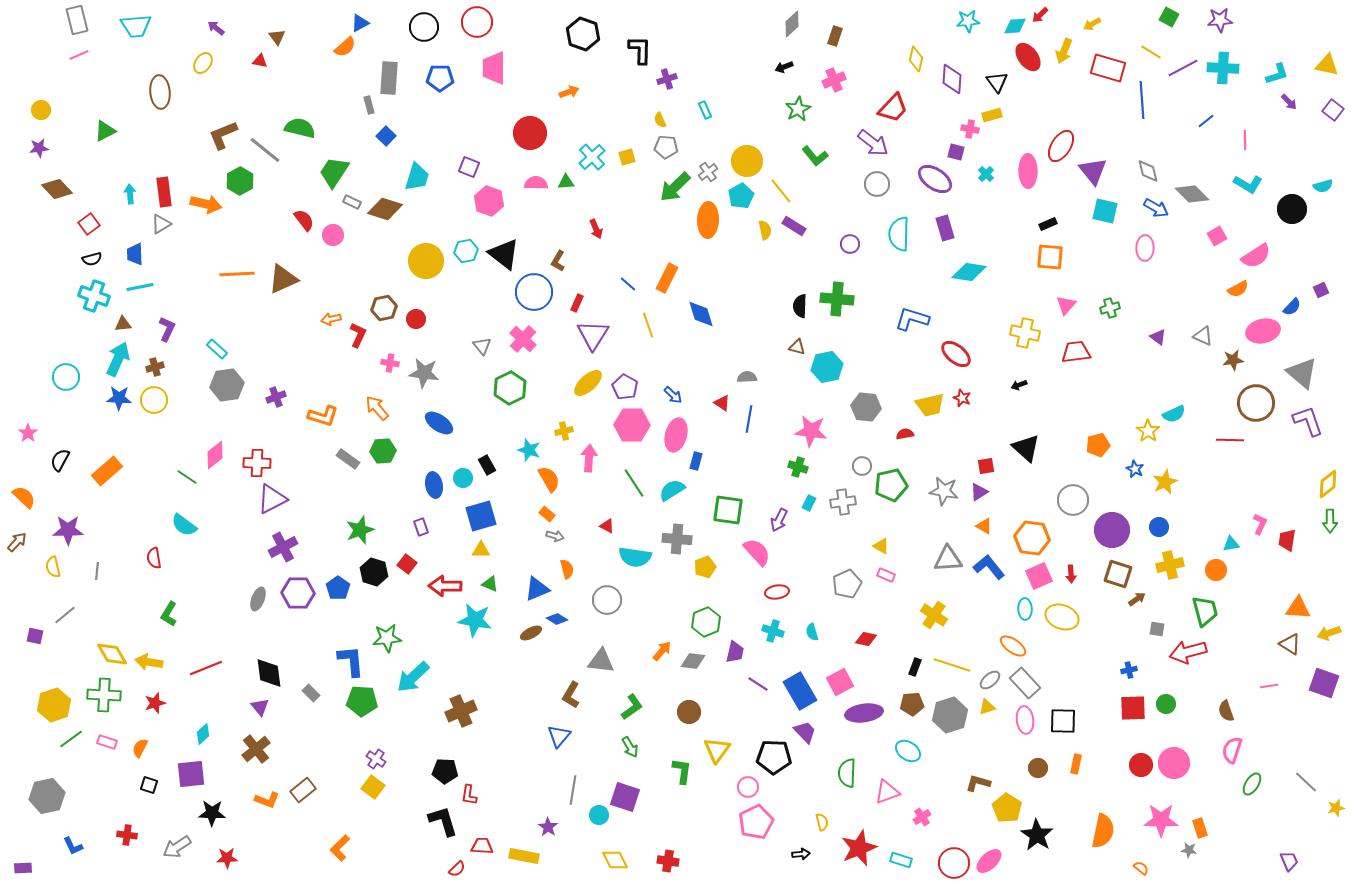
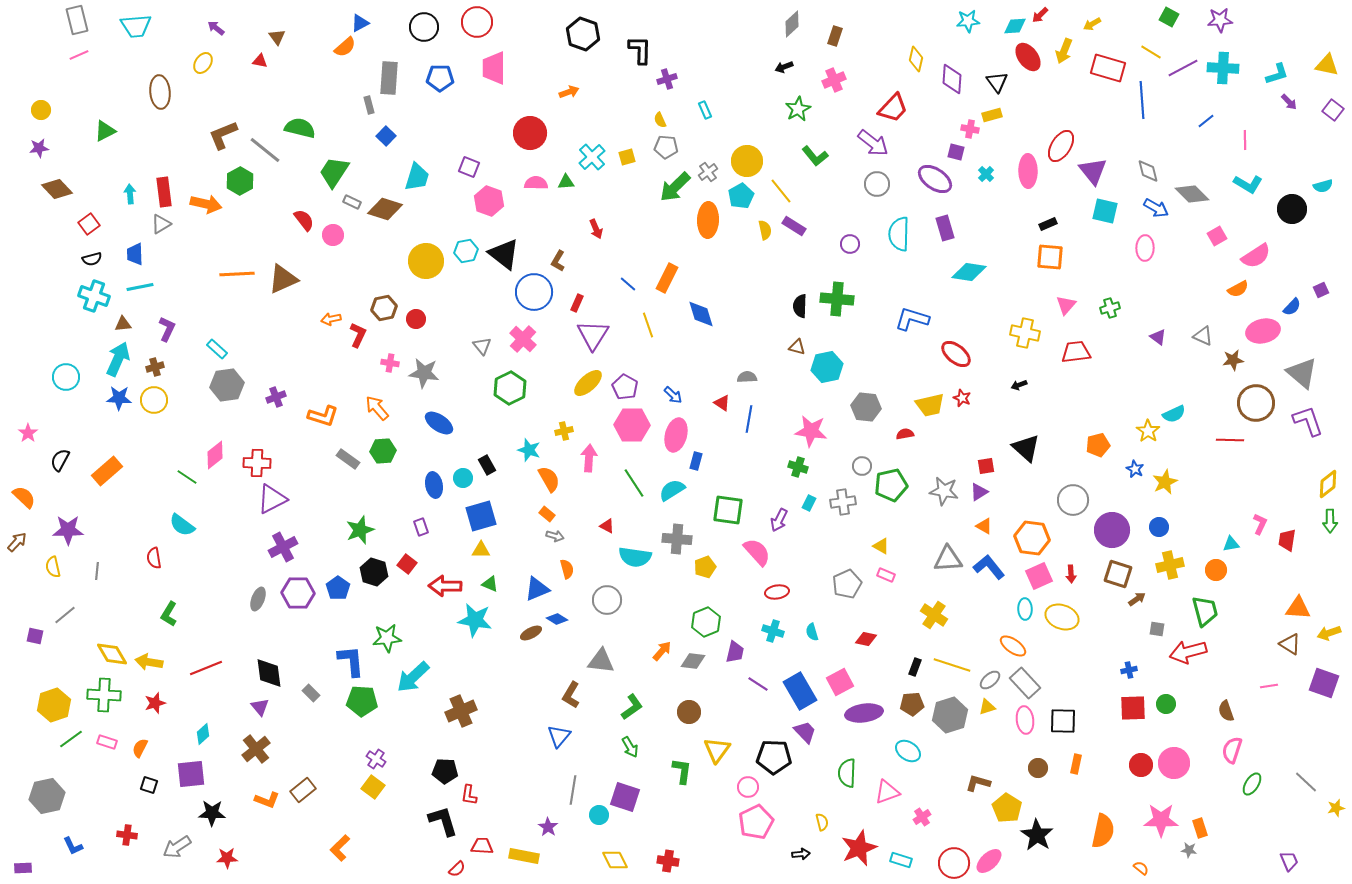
cyan semicircle at (184, 525): moved 2 px left
